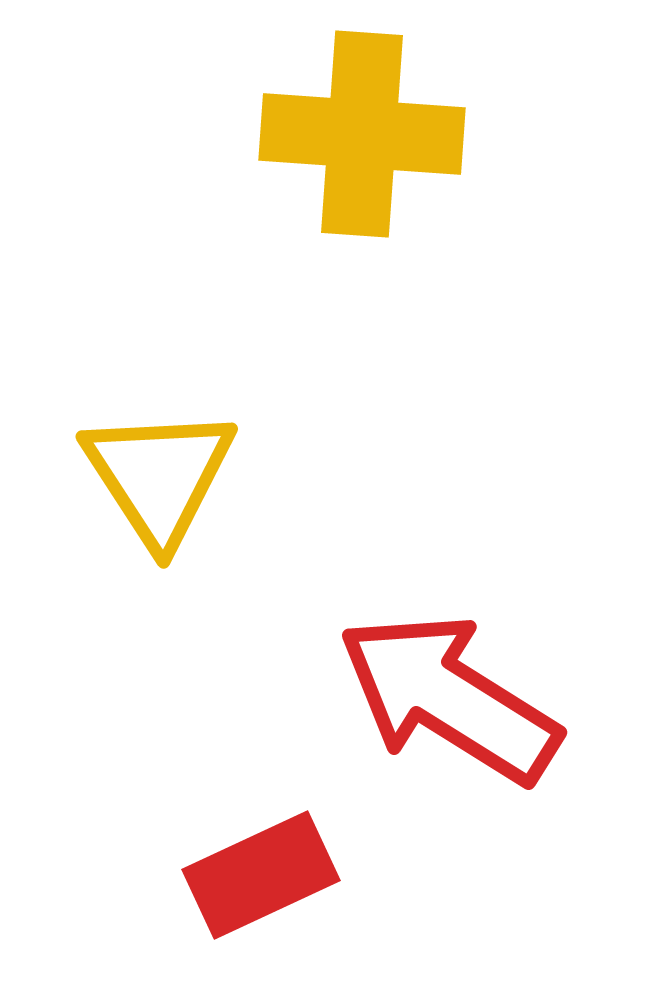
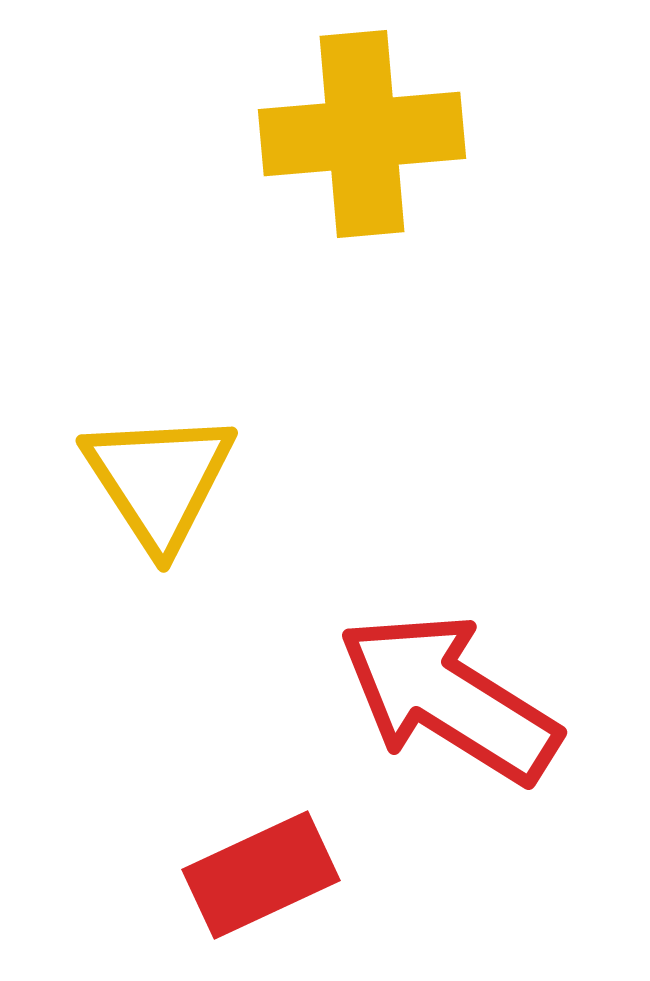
yellow cross: rotated 9 degrees counterclockwise
yellow triangle: moved 4 px down
